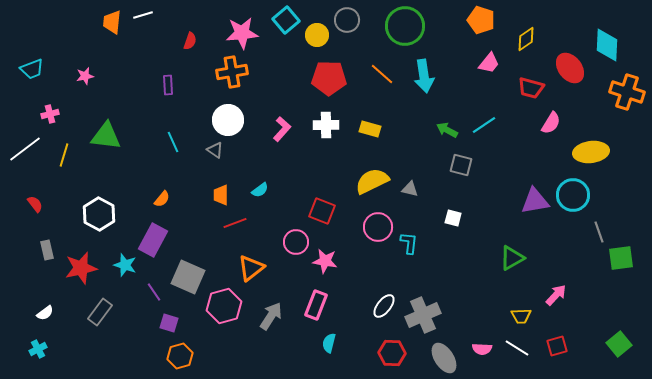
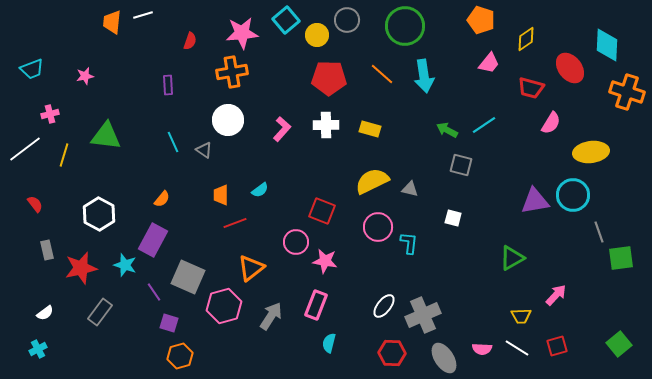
gray triangle at (215, 150): moved 11 px left
